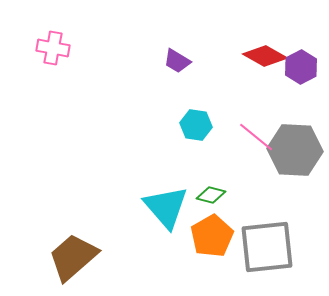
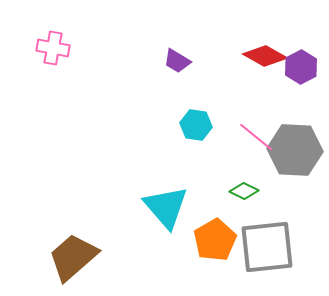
green diamond: moved 33 px right, 4 px up; rotated 12 degrees clockwise
orange pentagon: moved 3 px right, 4 px down
